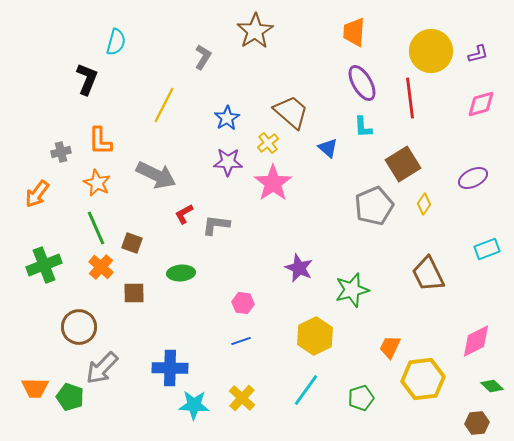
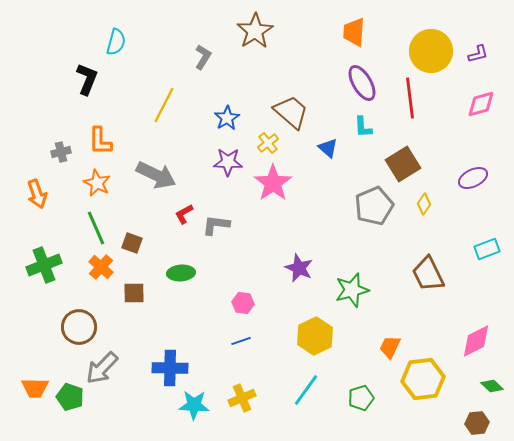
orange arrow at (37, 194): rotated 56 degrees counterclockwise
yellow cross at (242, 398): rotated 24 degrees clockwise
